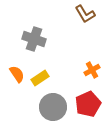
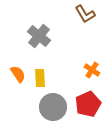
gray cross: moved 5 px right, 3 px up; rotated 20 degrees clockwise
orange cross: rotated 28 degrees counterclockwise
orange semicircle: moved 1 px right
yellow rectangle: rotated 60 degrees counterclockwise
